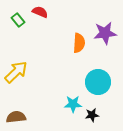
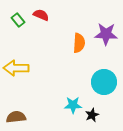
red semicircle: moved 1 px right, 3 px down
purple star: moved 1 px right, 1 px down; rotated 10 degrees clockwise
yellow arrow: moved 4 px up; rotated 135 degrees counterclockwise
cyan circle: moved 6 px right
cyan star: moved 1 px down
black star: rotated 16 degrees counterclockwise
